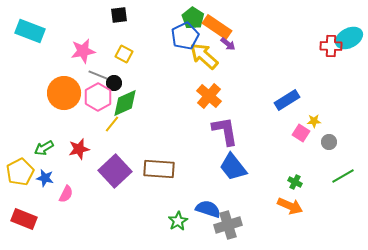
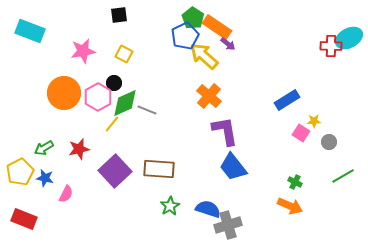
gray line: moved 49 px right, 35 px down
green star: moved 8 px left, 15 px up
